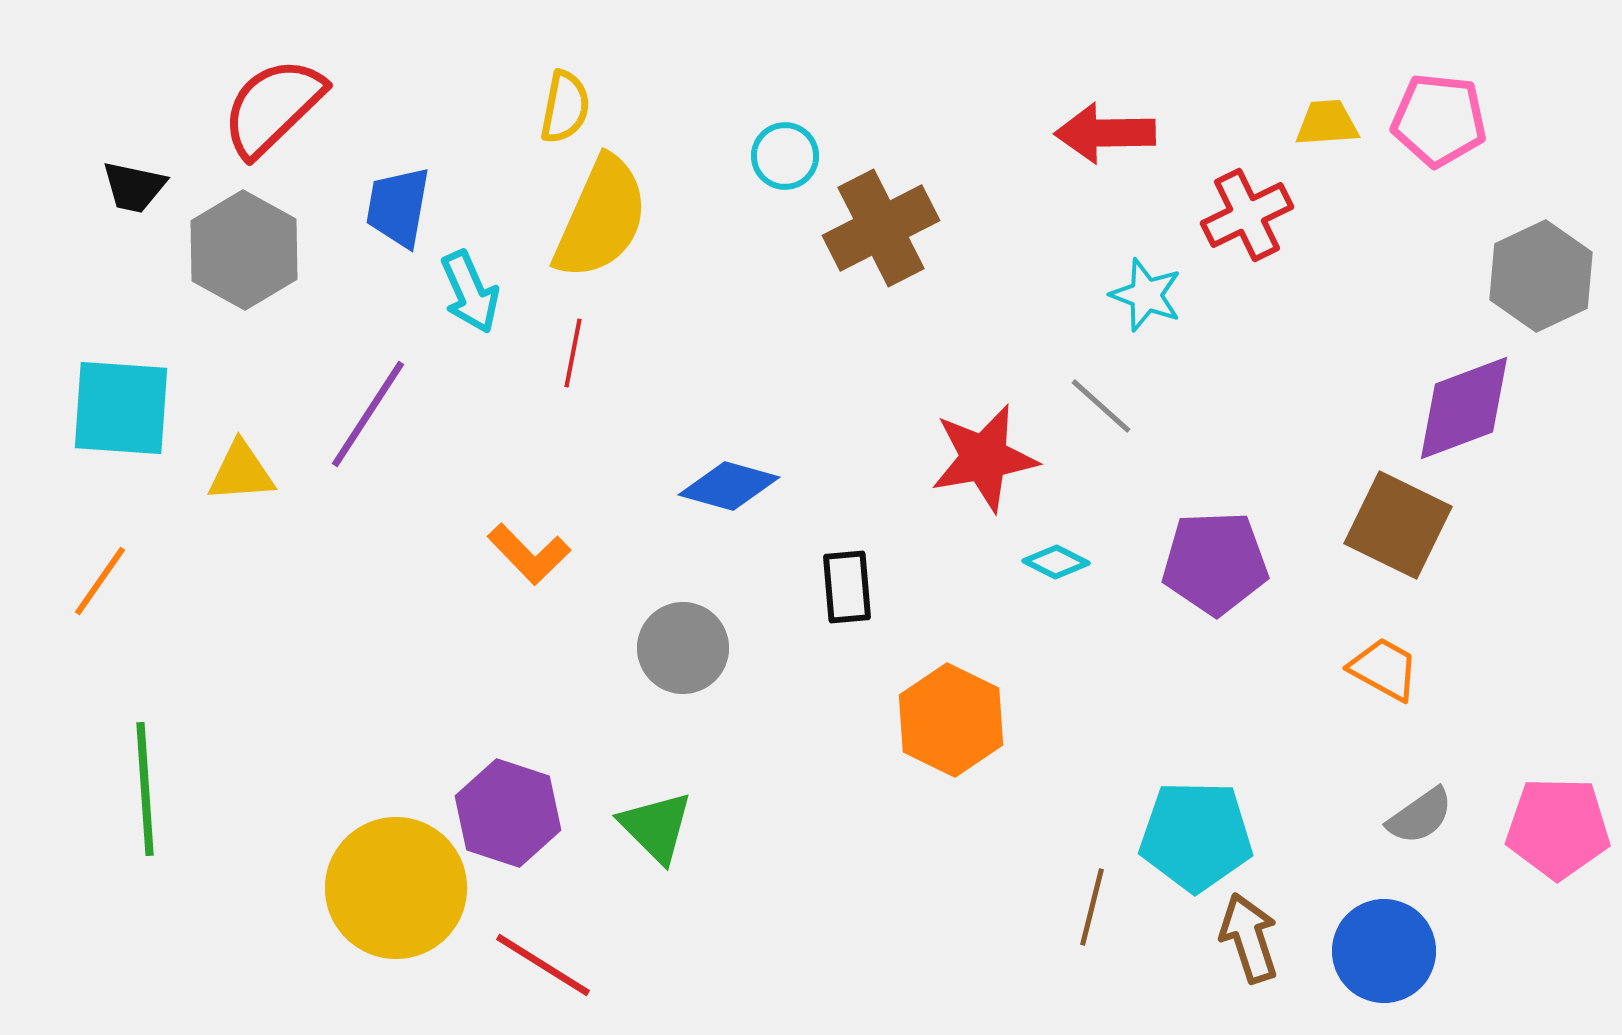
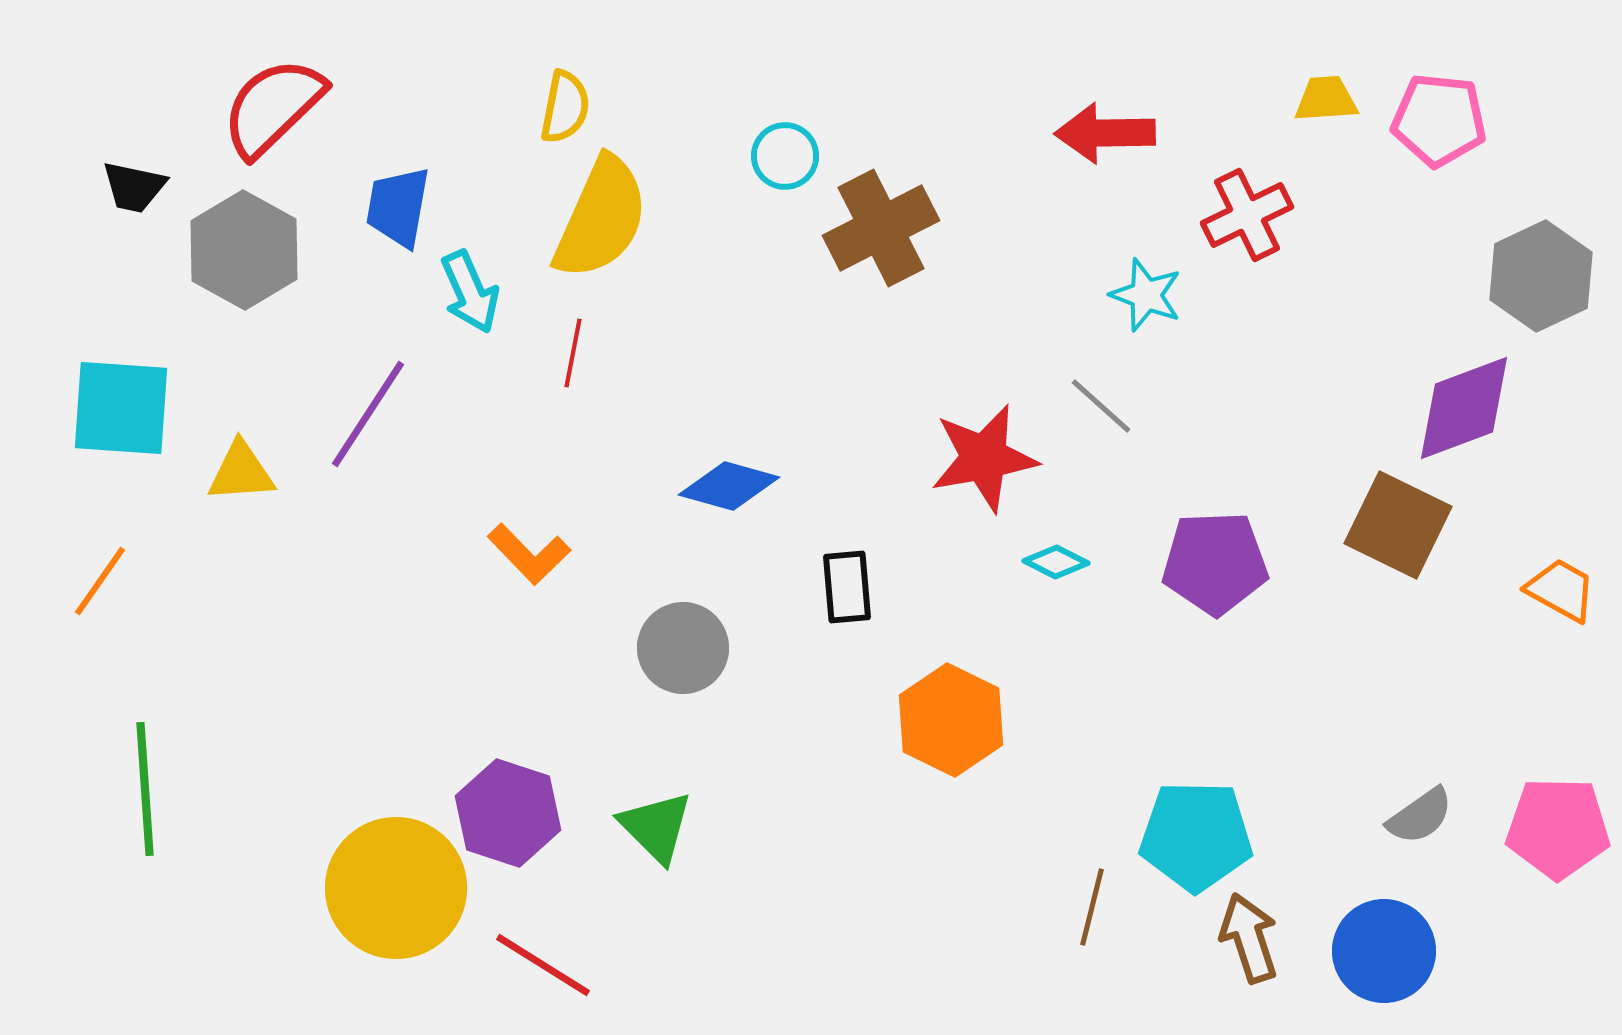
yellow trapezoid at (1327, 123): moved 1 px left, 24 px up
orange trapezoid at (1384, 669): moved 177 px right, 79 px up
